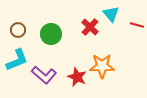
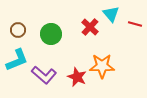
red line: moved 2 px left, 1 px up
